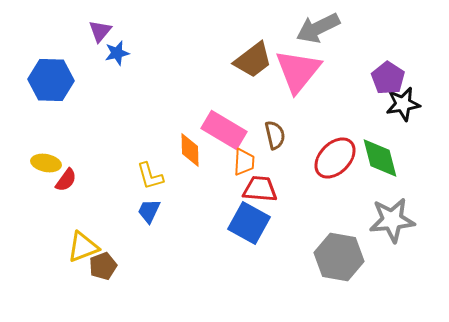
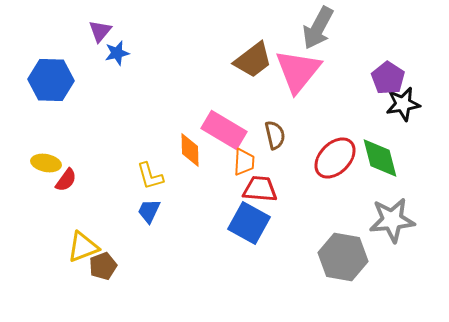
gray arrow: rotated 36 degrees counterclockwise
gray hexagon: moved 4 px right
